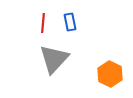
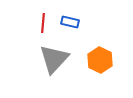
blue rectangle: rotated 66 degrees counterclockwise
orange hexagon: moved 10 px left, 14 px up
